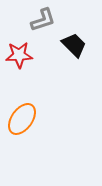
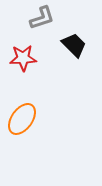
gray L-shape: moved 1 px left, 2 px up
red star: moved 4 px right, 3 px down
